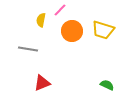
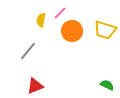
pink line: moved 3 px down
yellow trapezoid: moved 2 px right
gray line: moved 2 px down; rotated 60 degrees counterclockwise
red triangle: moved 7 px left, 3 px down
